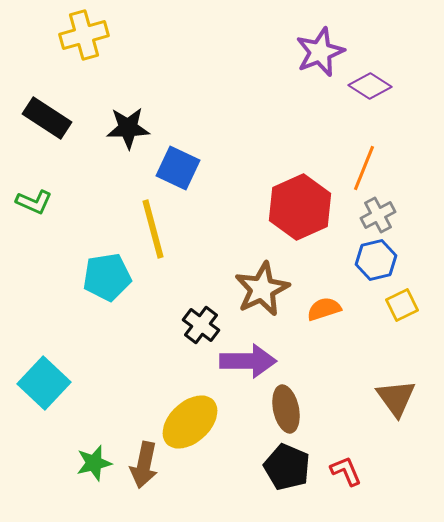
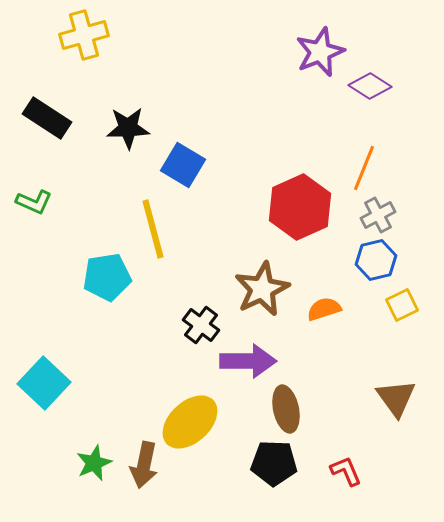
blue square: moved 5 px right, 3 px up; rotated 6 degrees clockwise
green star: rotated 9 degrees counterclockwise
black pentagon: moved 13 px left, 4 px up; rotated 21 degrees counterclockwise
